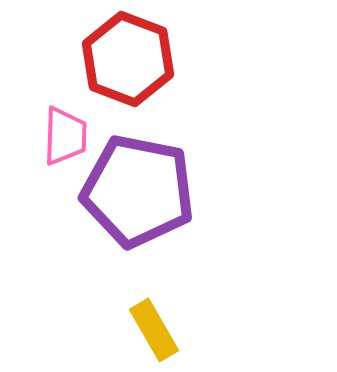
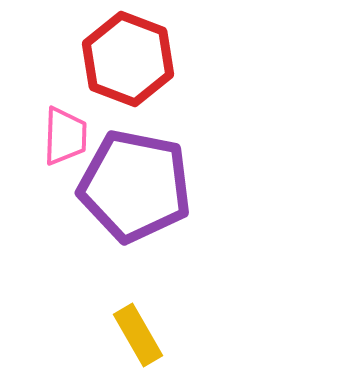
purple pentagon: moved 3 px left, 5 px up
yellow rectangle: moved 16 px left, 5 px down
